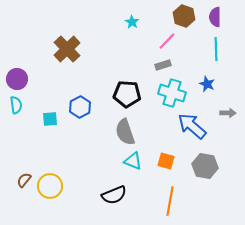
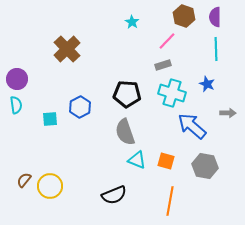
cyan triangle: moved 4 px right, 1 px up
